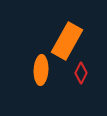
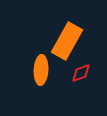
red diamond: rotated 45 degrees clockwise
